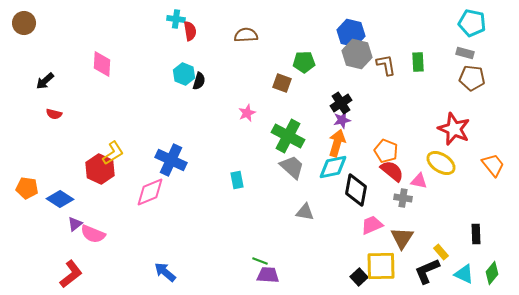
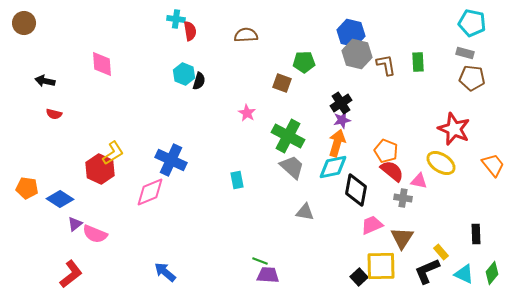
pink diamond at (102, 64): rotated 8 degrees counterclockwise
black arrow at (45, 81): rotated 54 degrees clockwise
pink star at (247, 113): rotated 18 degrees counterclockwise
pink semicircle at (93, 234): moved 2 px right
